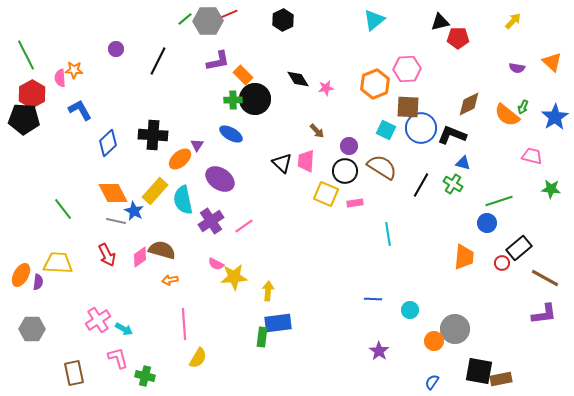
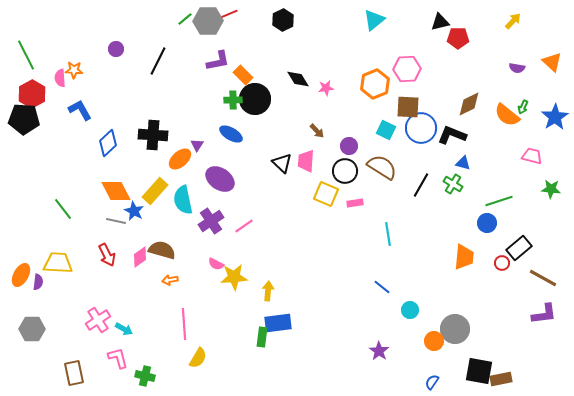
orange diamond at (113, 193): moved 3 px right, 2 px up
brown line at (545, 278): moved 2 px left
blue line at (373, 299): moved 9 px right, 12 px up; rotated 36 degrees clockwise
